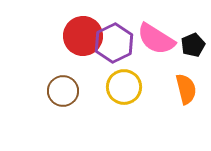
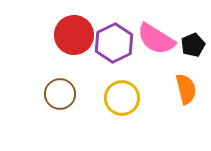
red circle: moved 9 px left, 1 px up
yellow circle: moved 2 px left, 11 px down
brown circle: moved 3 px left, 3 px down
